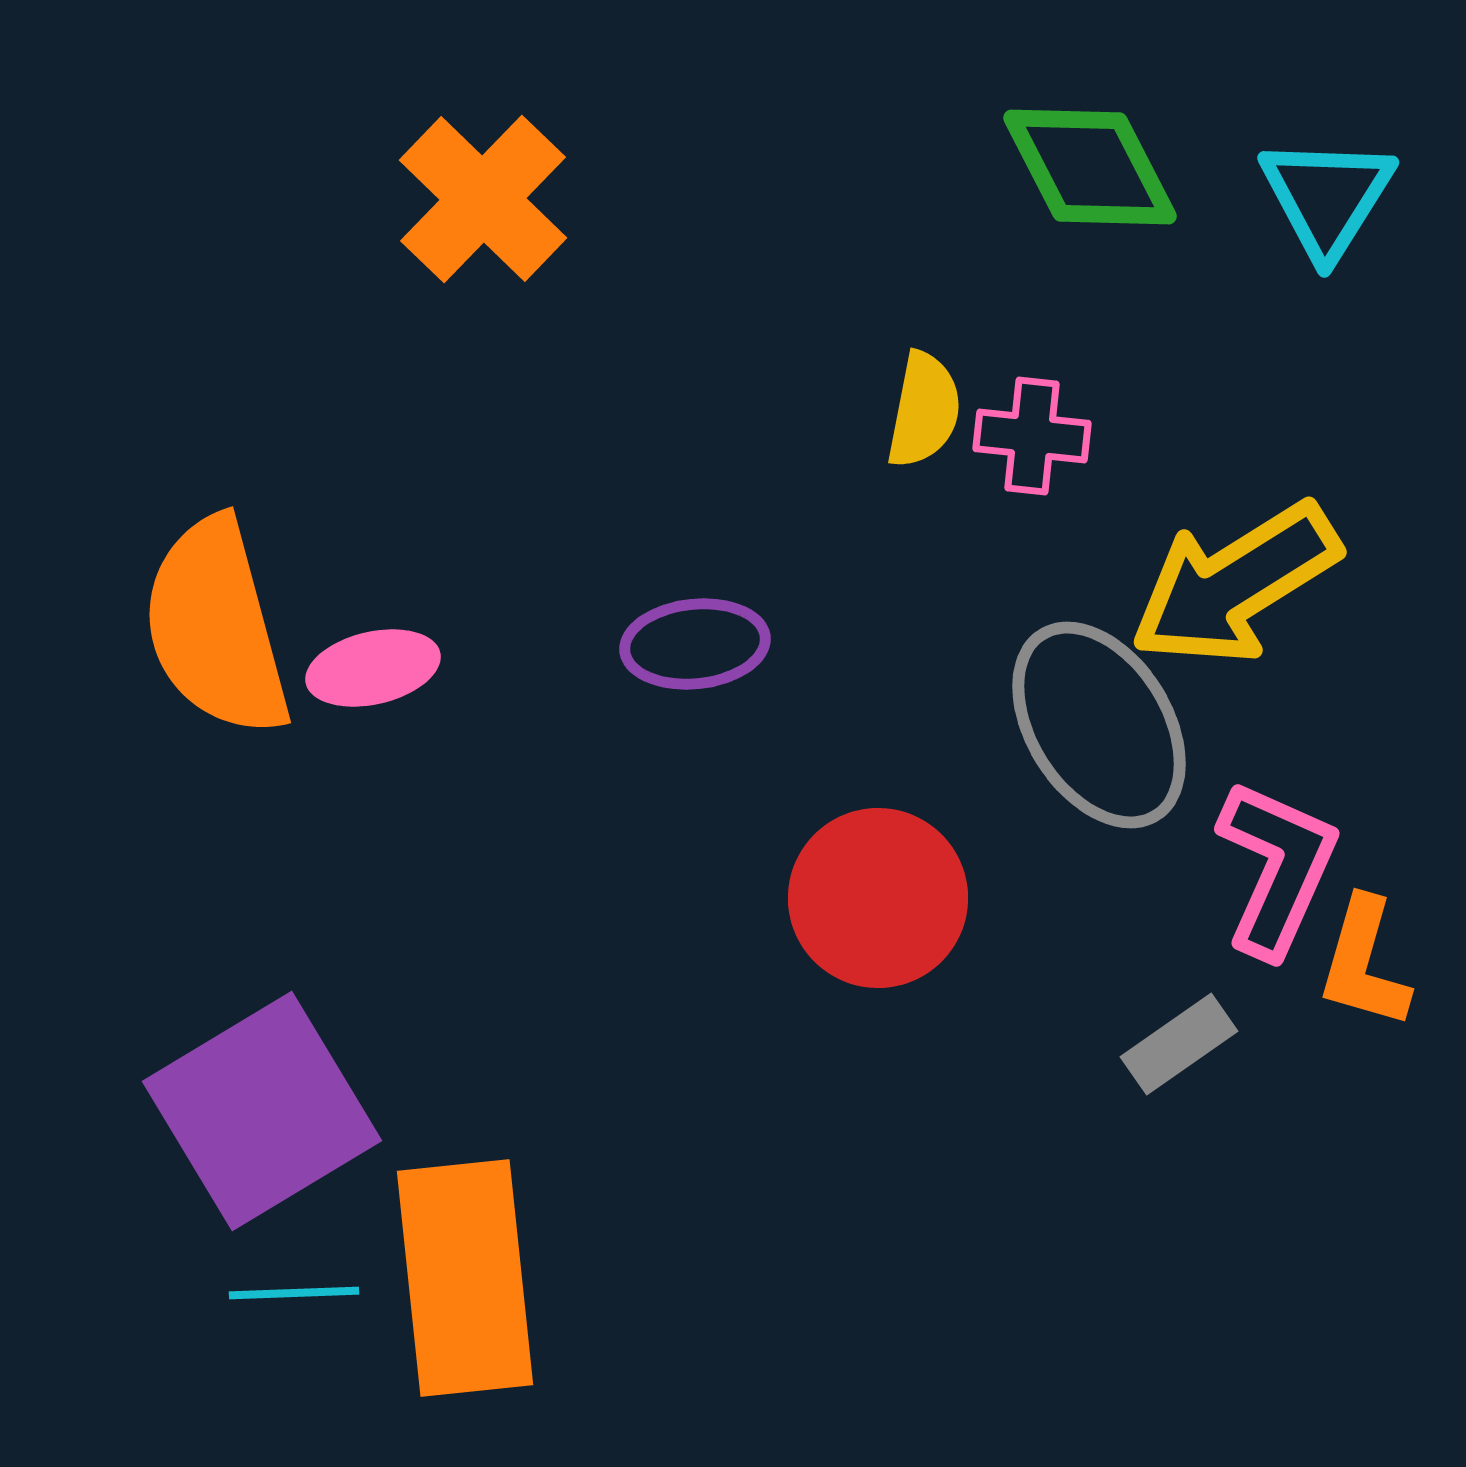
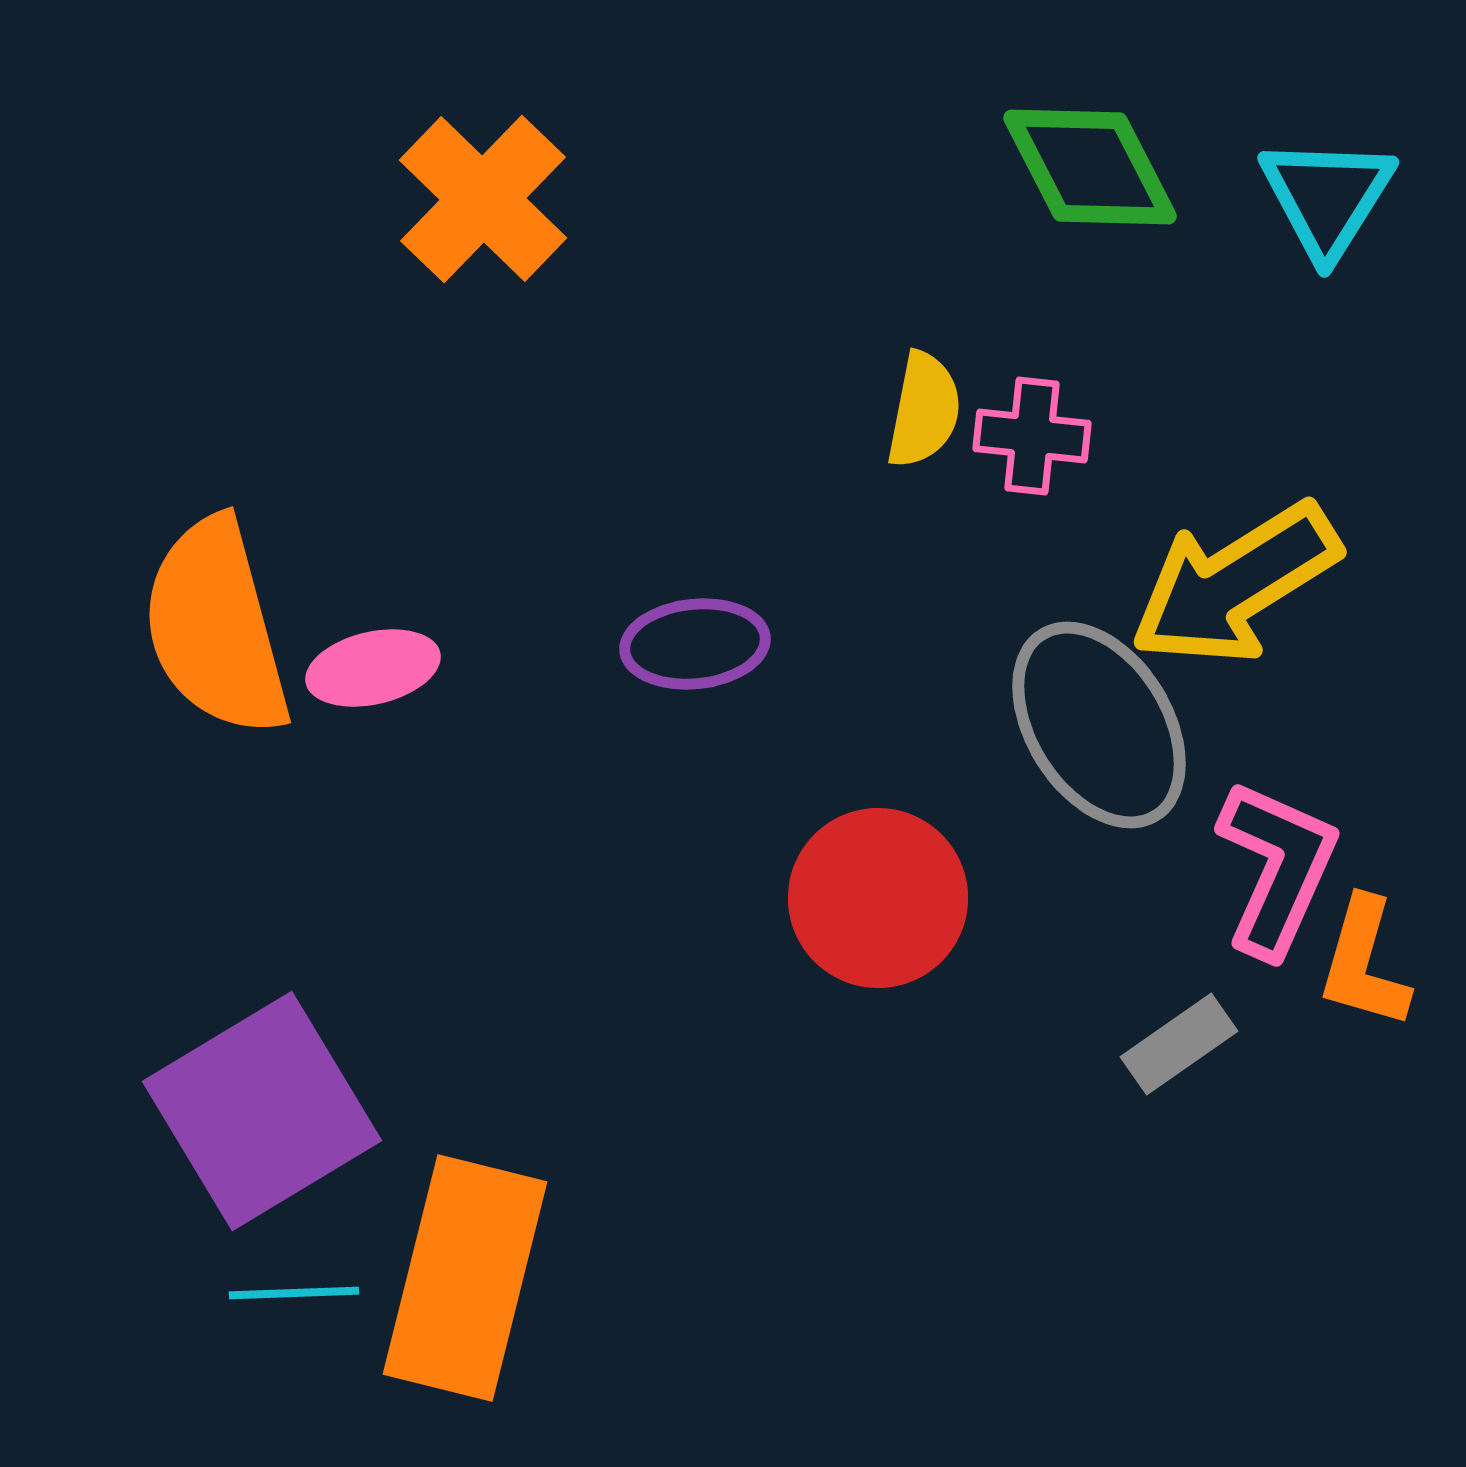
orange rectangle: rotated 20 degrees clockwise
